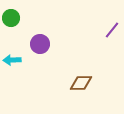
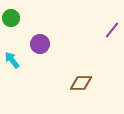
cyan arrow: rotated 54 degrees clockwise
